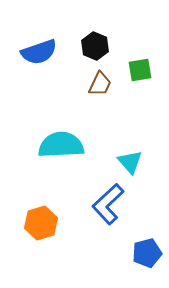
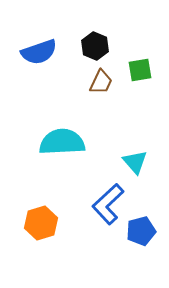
brown trapezoid: moved 1 px right, 2 px up
cyan semicircle: moved 1 px right, 3 px up
cyan triangle: moved 5 px right
blue pentagon: moved 6 px left, 22 px up
